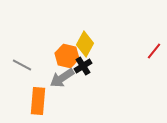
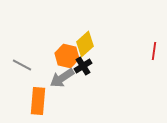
yellow diamond: rotated 20 degrees clockwise
red line: rotated 30 degrees counterclockwise
